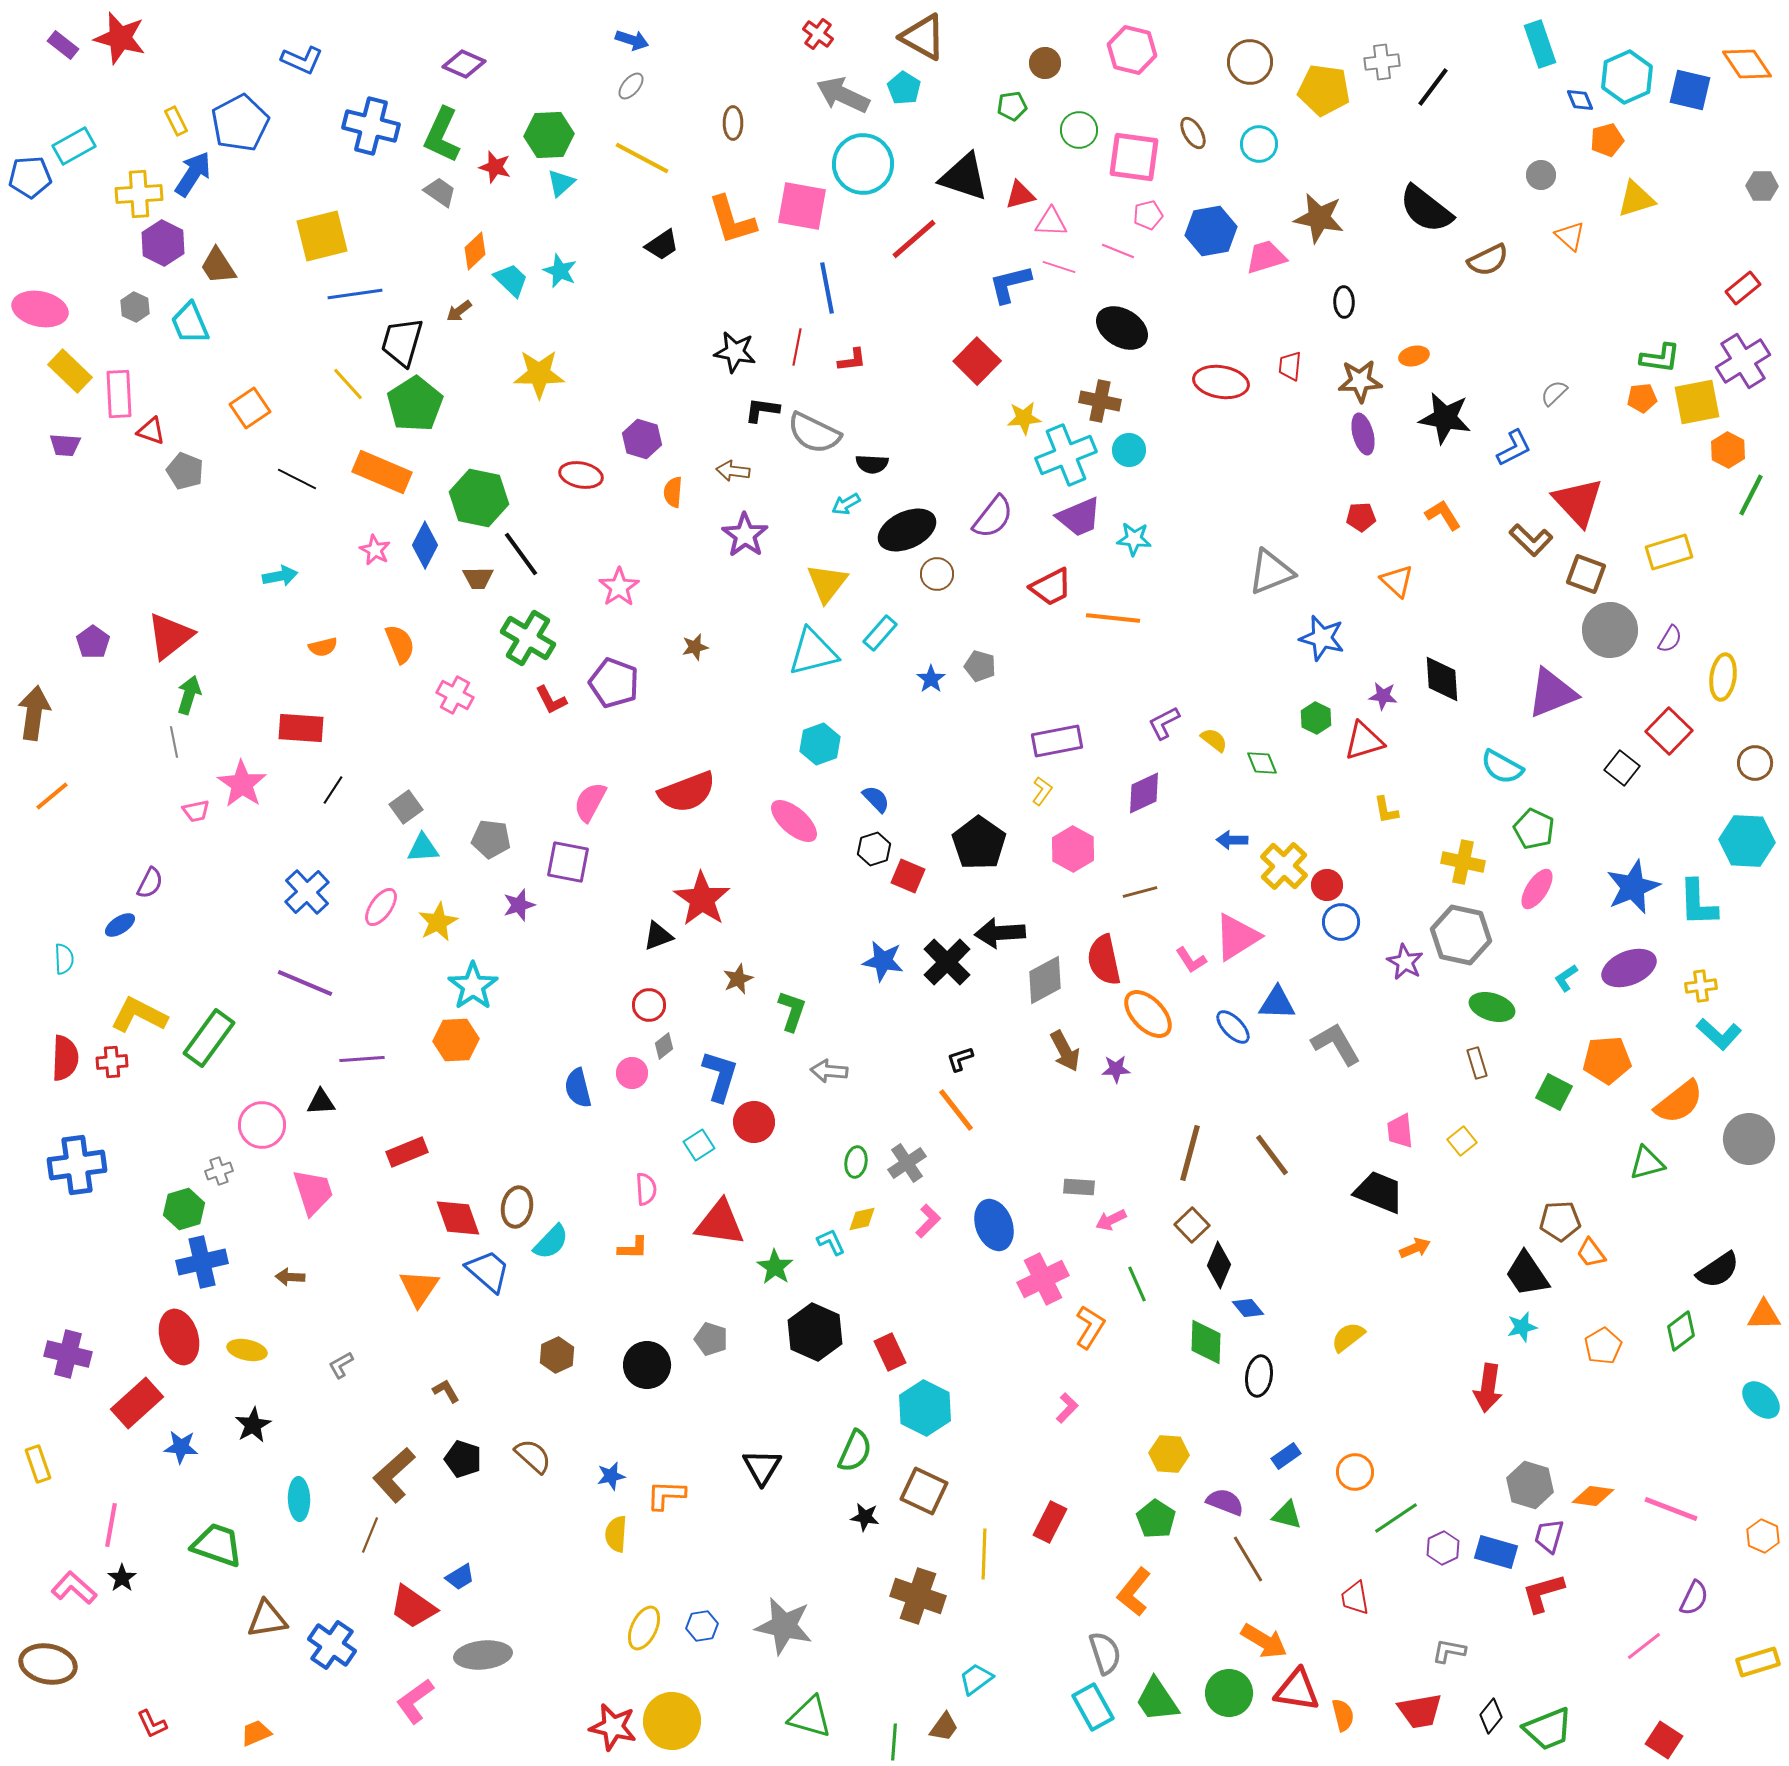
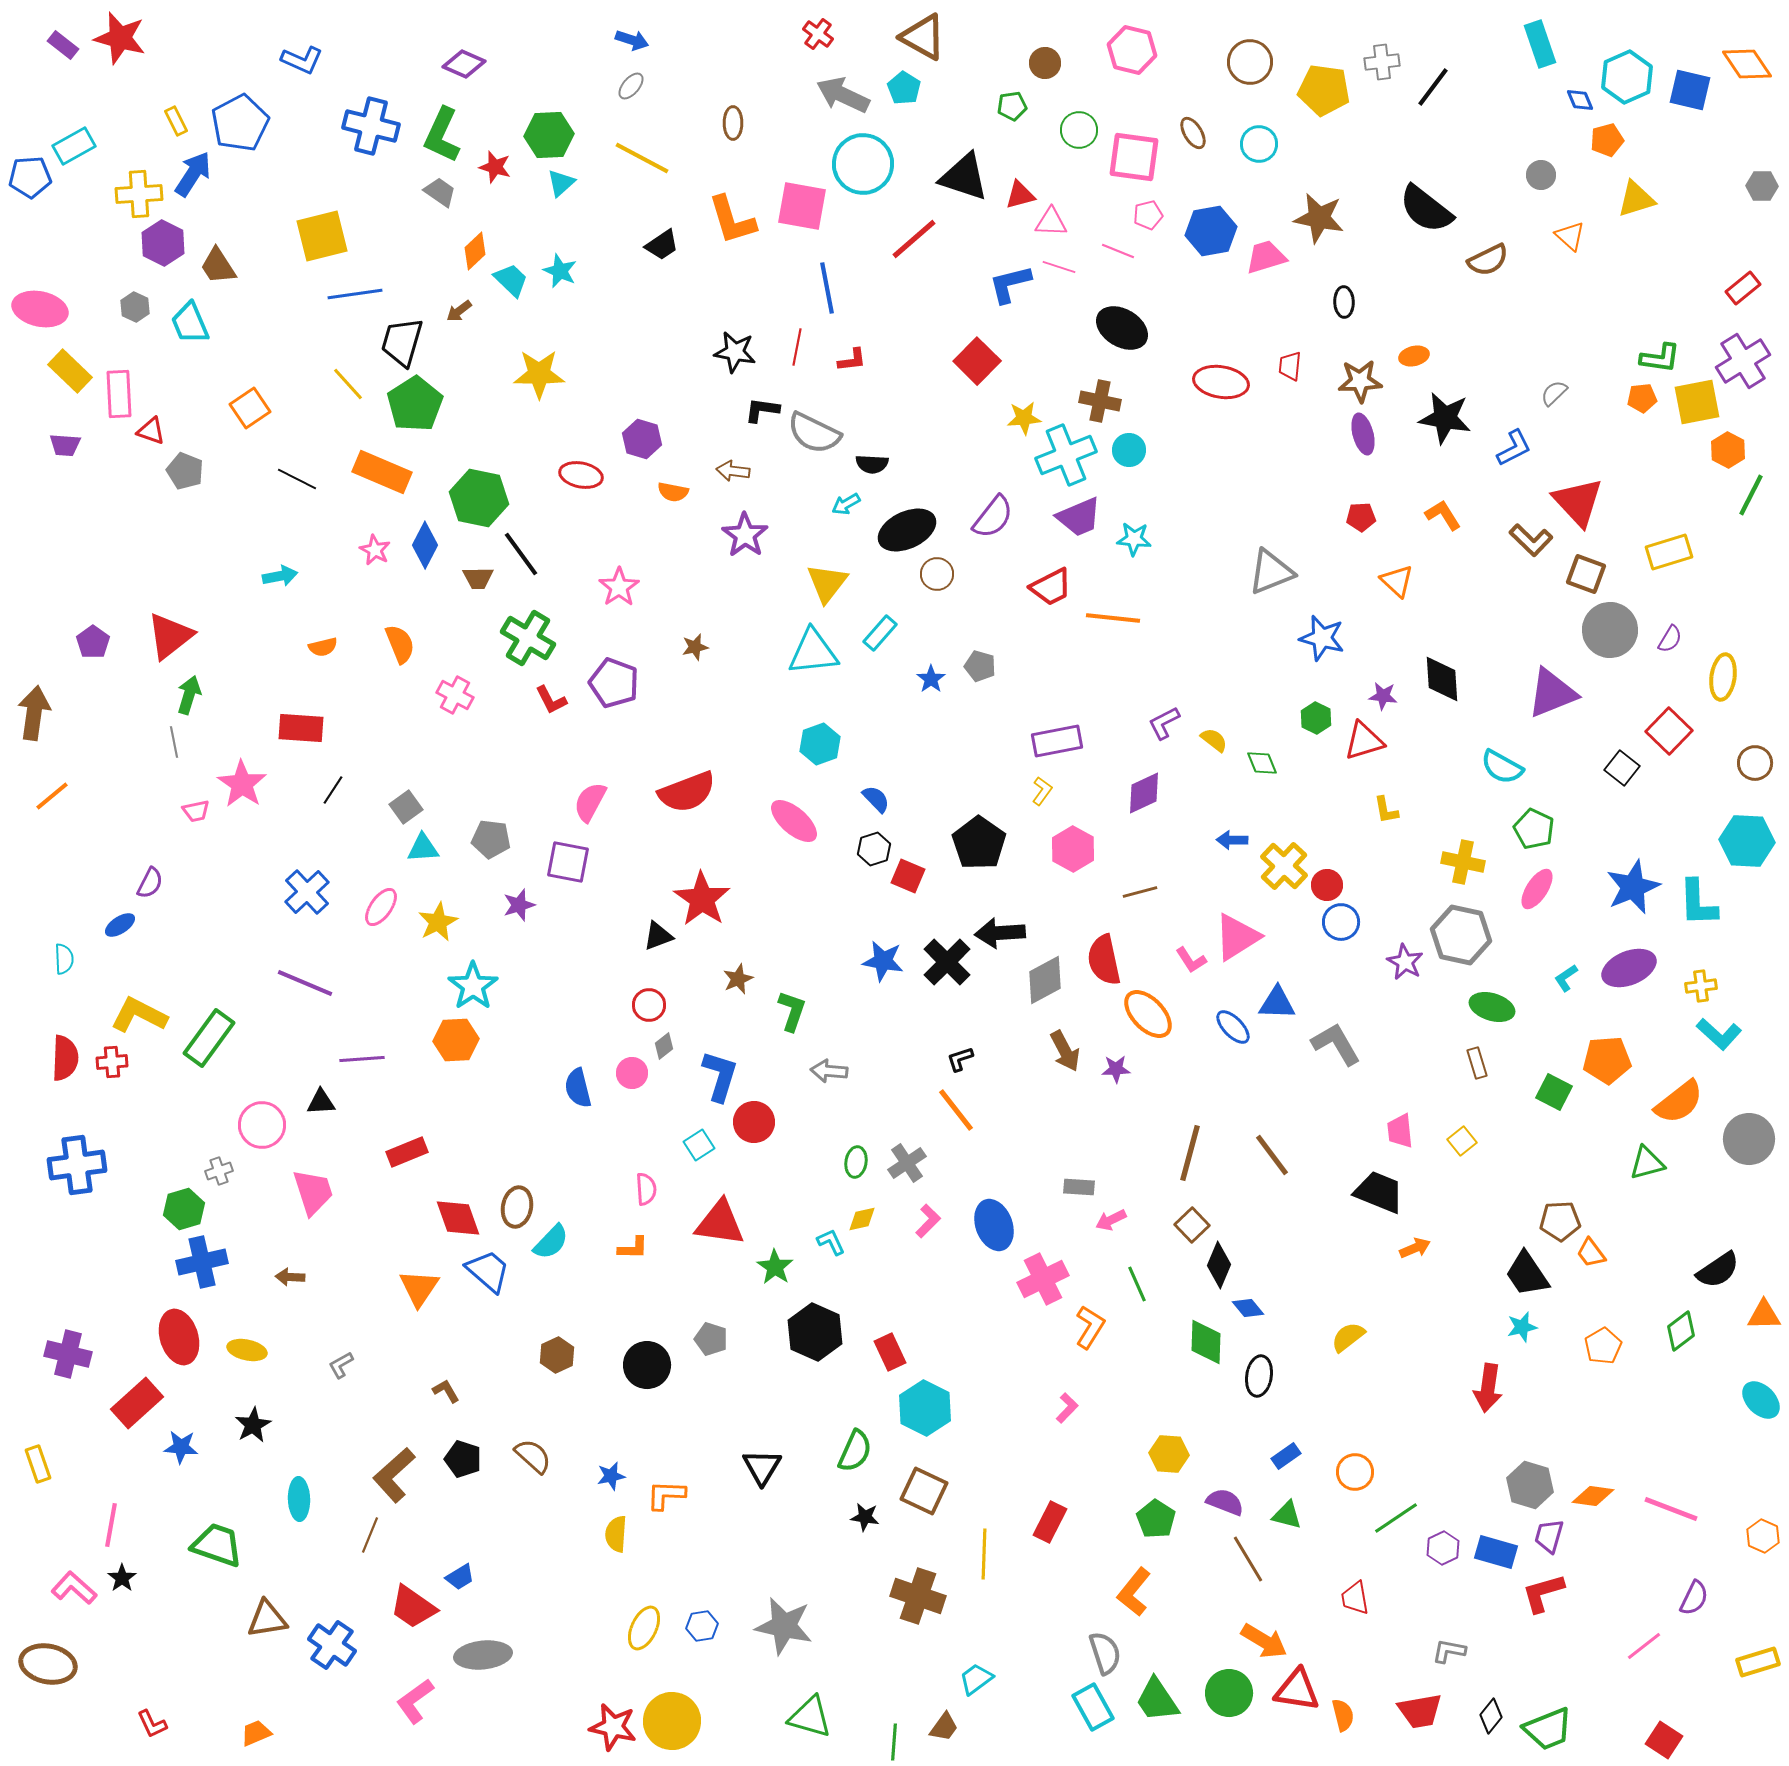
orange semicircle at (673, 492): rotated 84 degrees counterclockwise
cyan triangle at (813, 652): rotated 8 degrees clockwise
